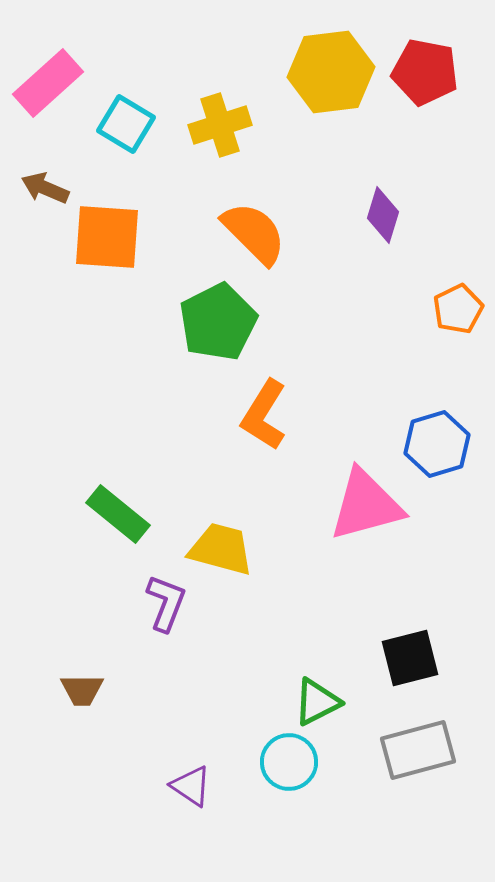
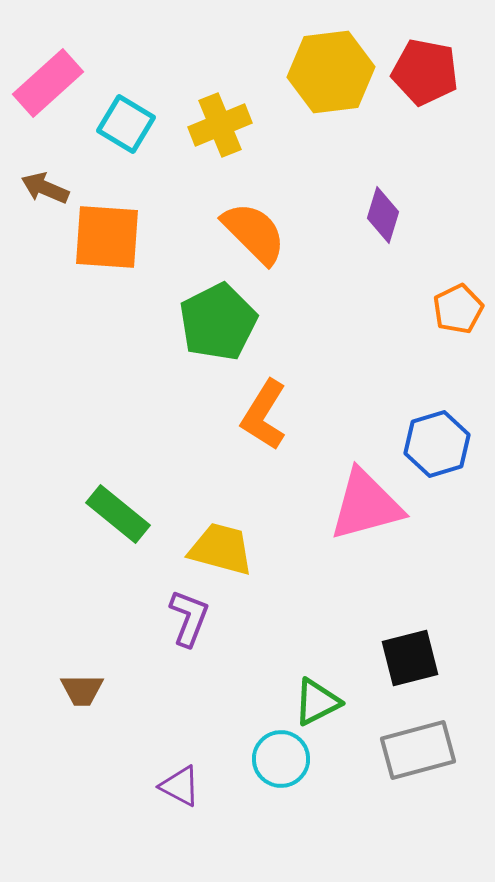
yellow cross: rotated 4 degrees counterclockwise
purple L-shape: moved 23 px right, 15 px down
cyan circle: moved 8 px left, 3 px up
purple triangle: moved 11 px left; rotated 6 degrees counterclockwise
